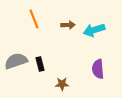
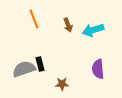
brown arrow: rotated 72 degrees clockwise
cyan arrow: moved 1 px left
gray semicircle: moved 8 px right, 8 px down
